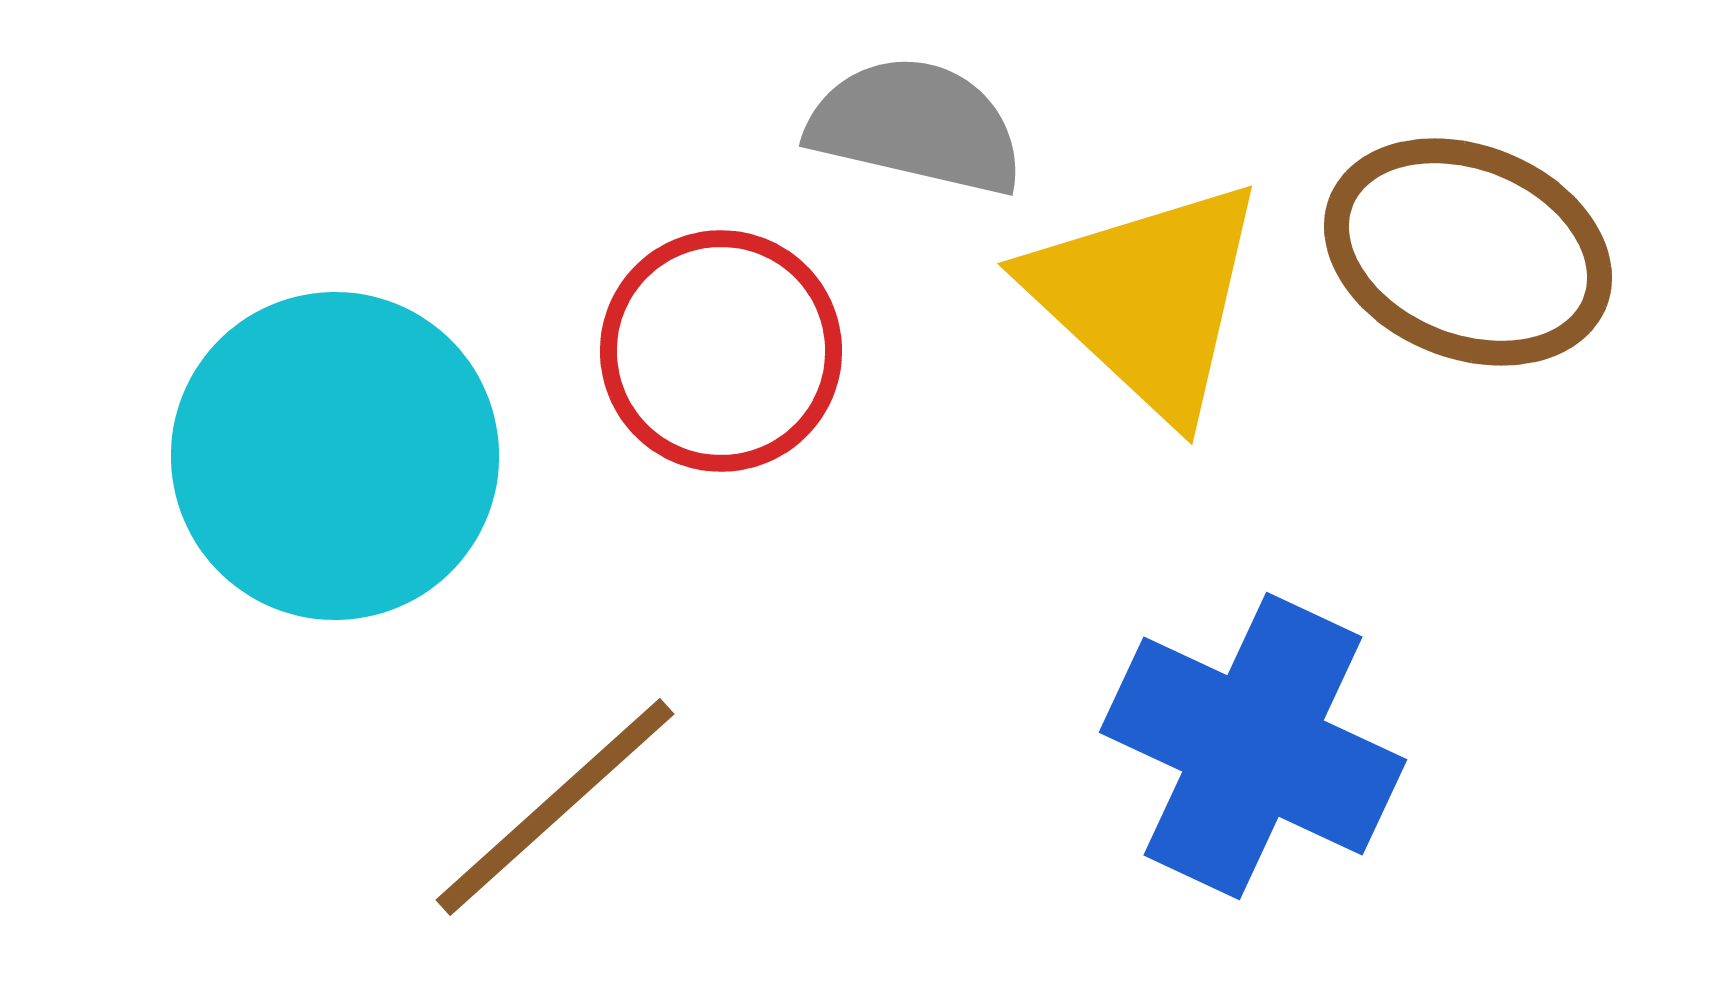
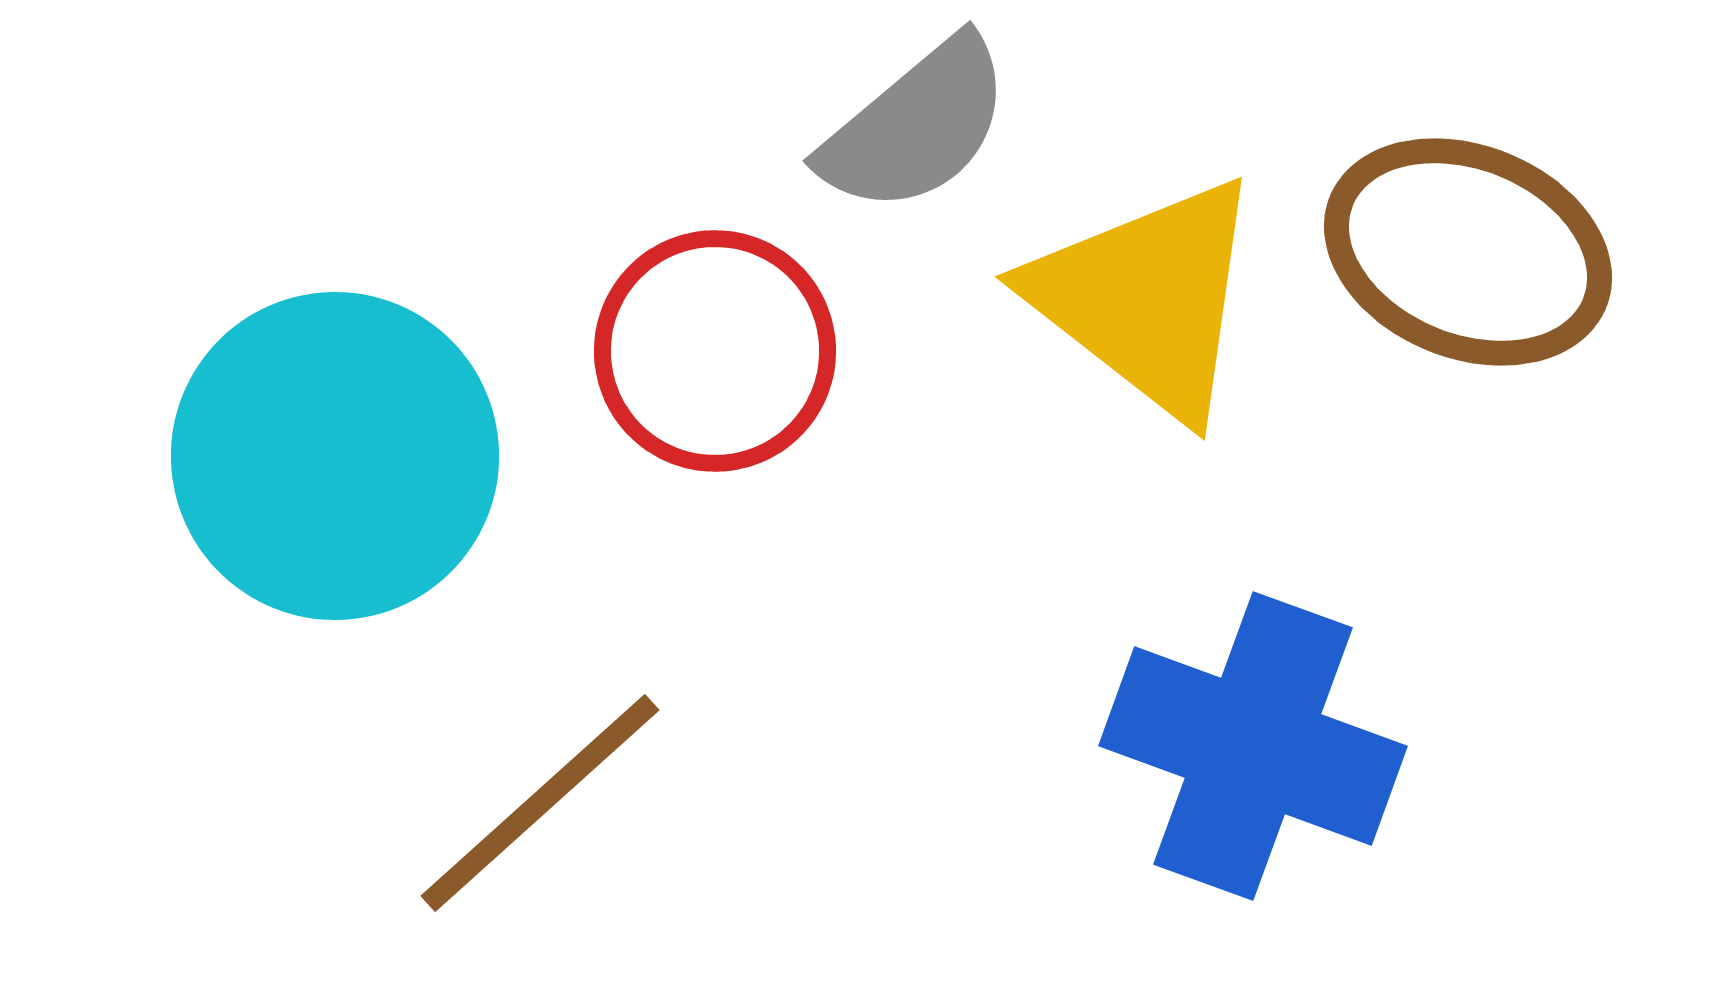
gray semicircle: rotated 127 degrees clockwise
yellow triangle: rotated 5 degrees counterclockwise
red circle: moved 6 px left
blue cross: rotated 5 degrees counterclockwise
brown line: moved 15 px left, 4 px up
